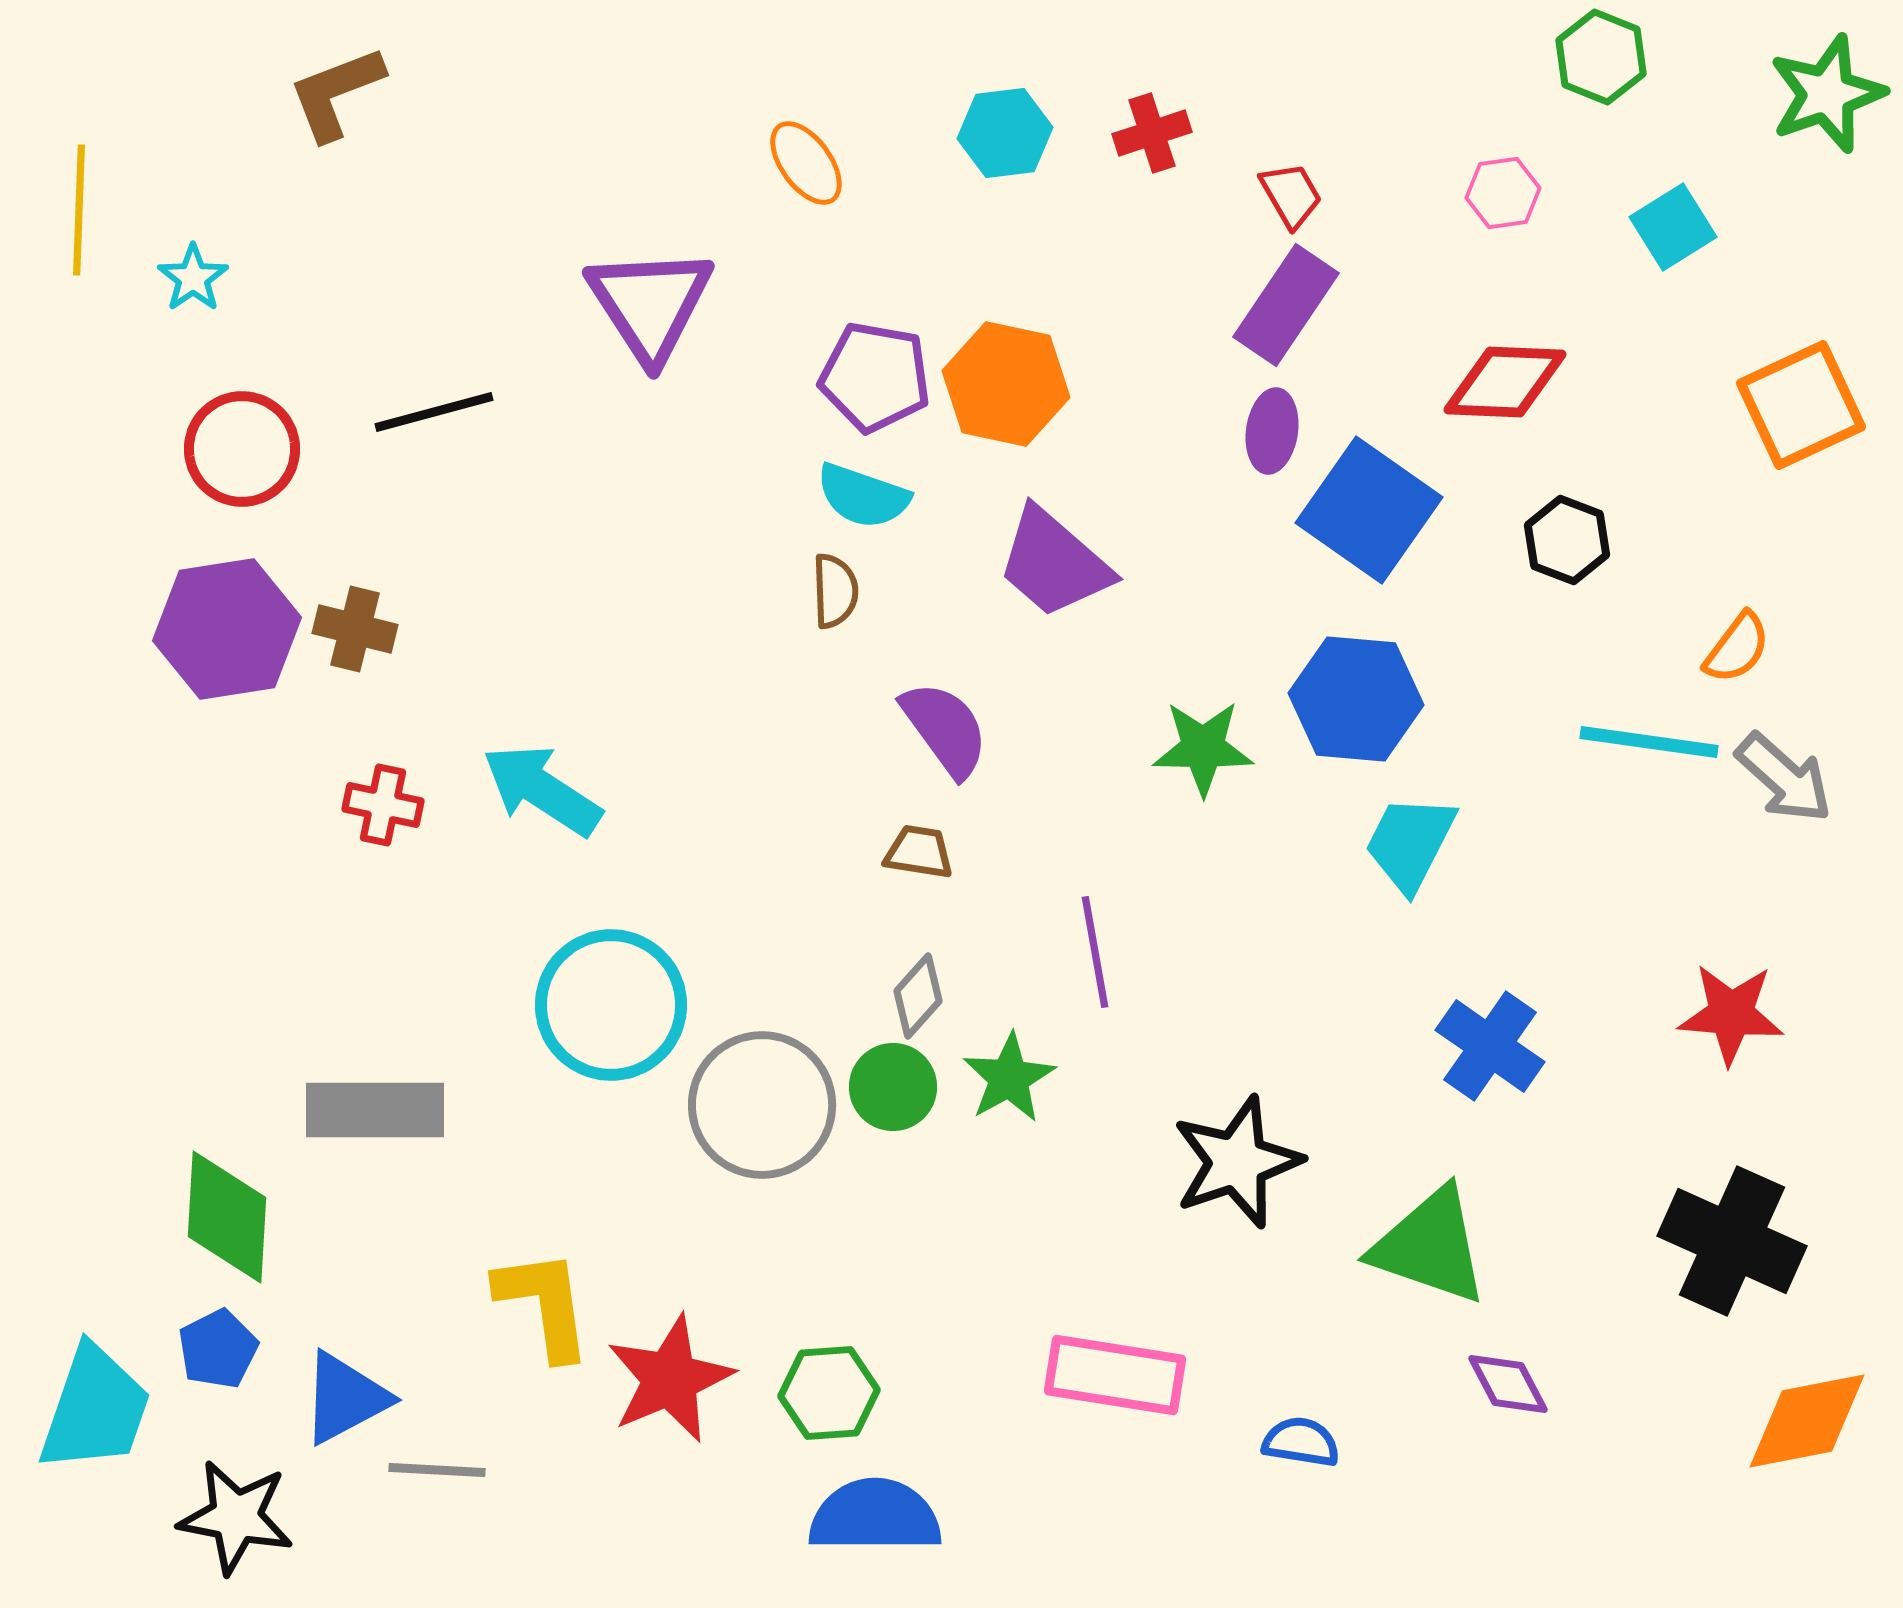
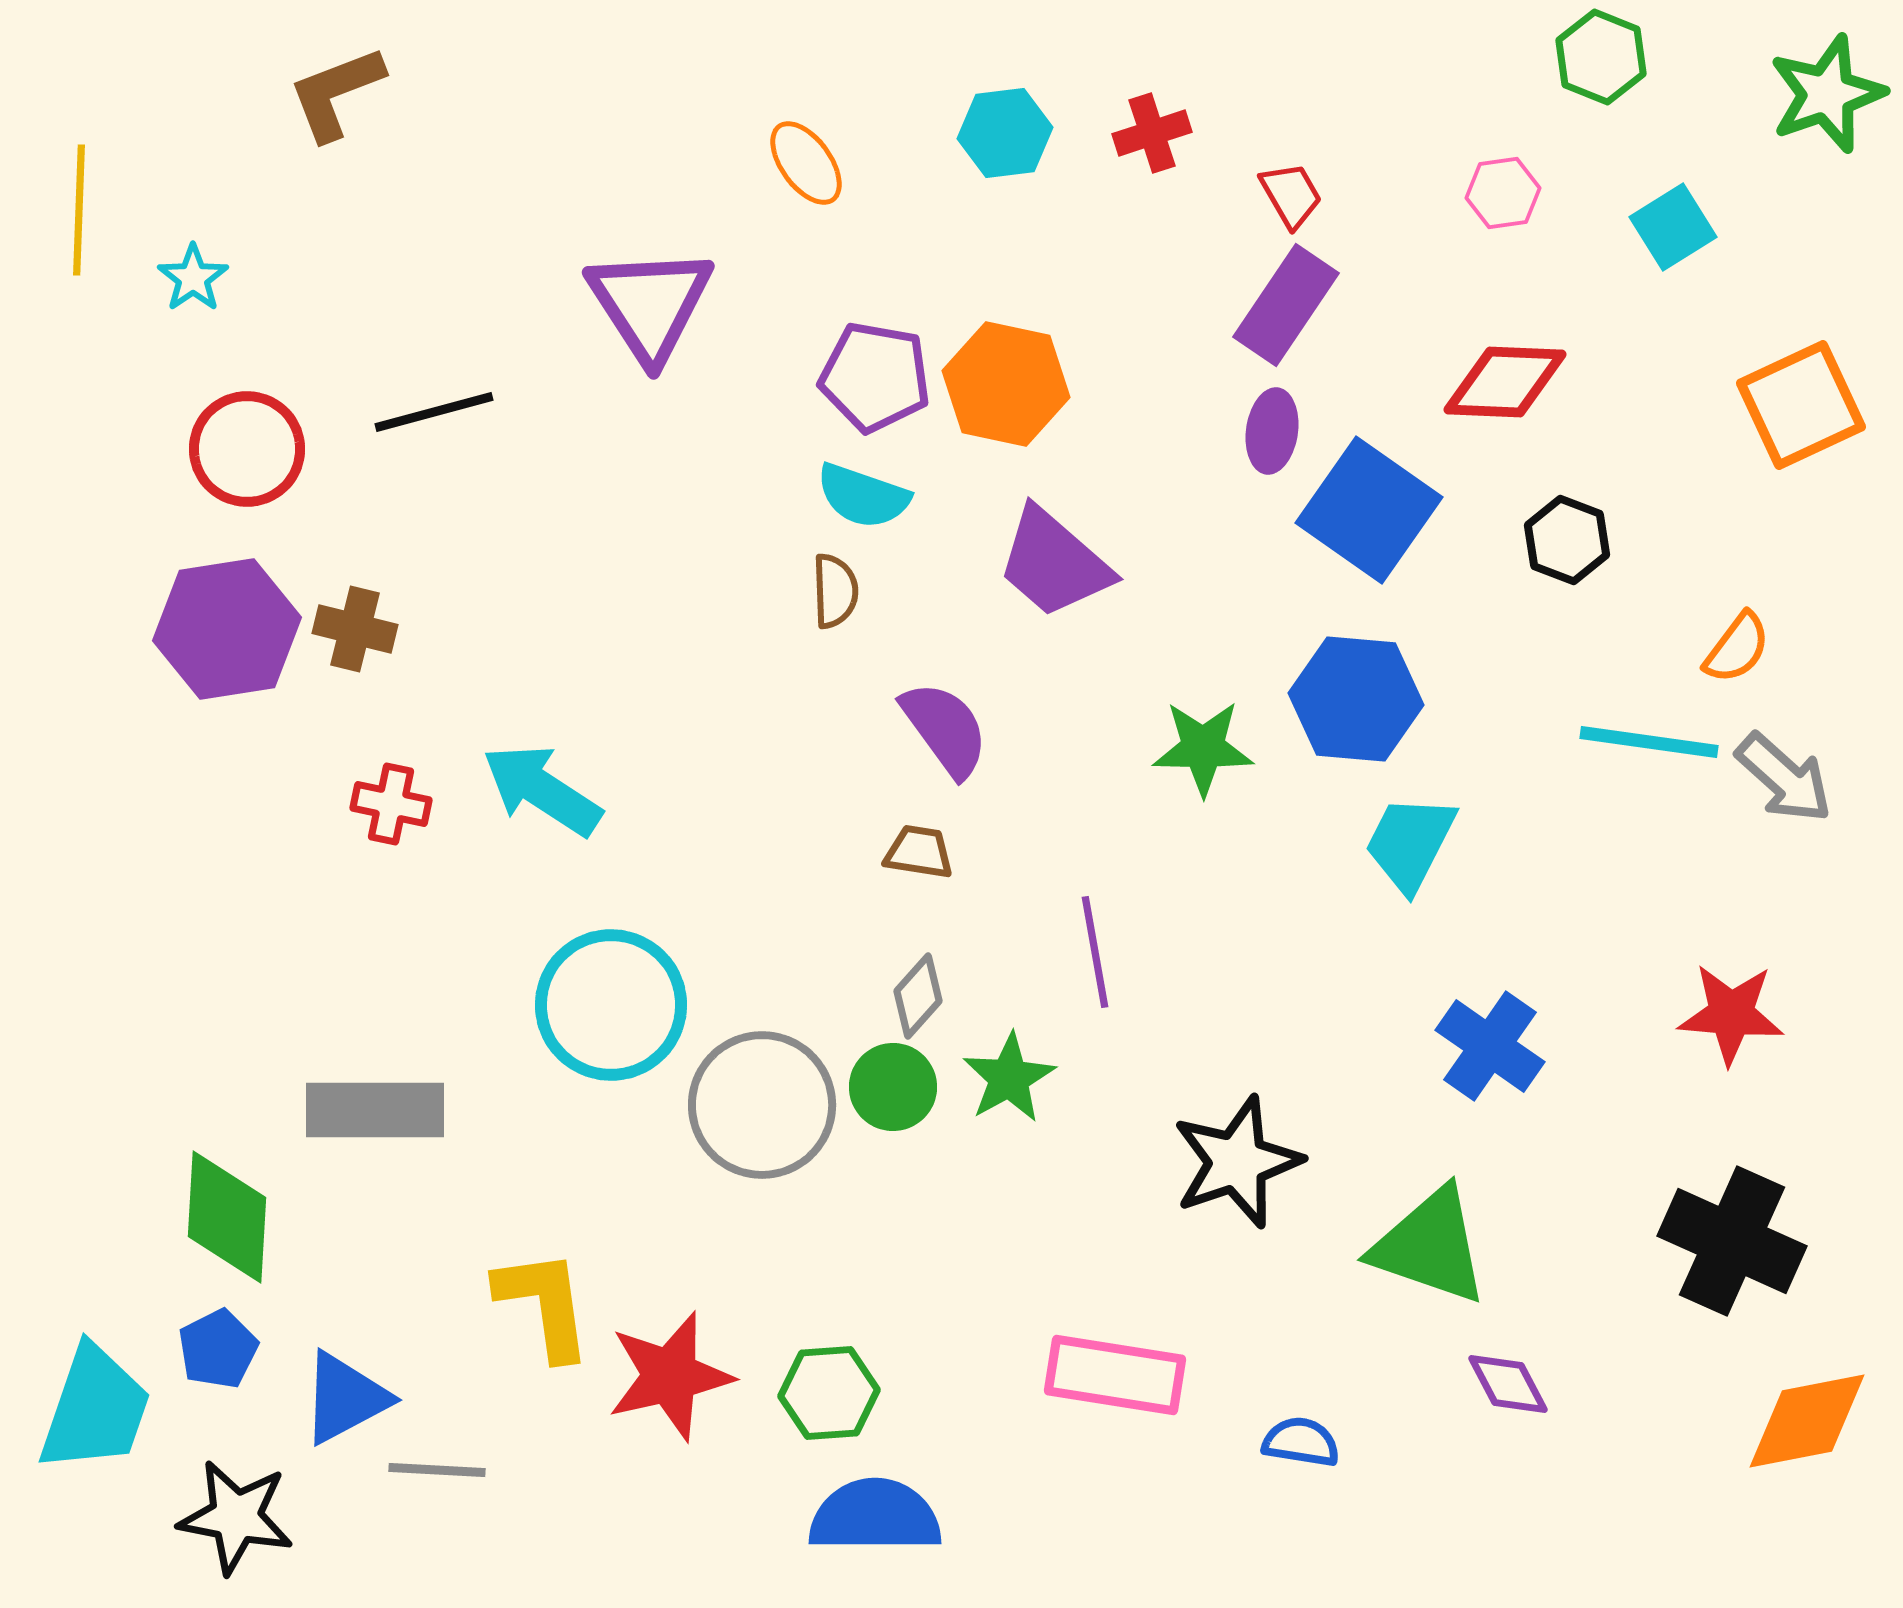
red circle at (242, 449): moved 5 px right
red cross at (383, 805): moved 8 px right, 1 px up
red star at (670, 1379): moved 3 px up; rotated 10 degrees clockwise
